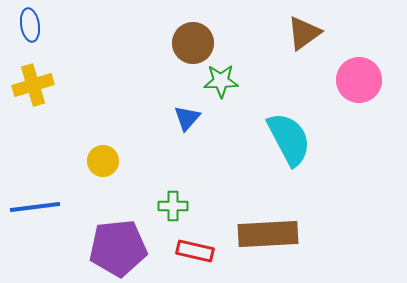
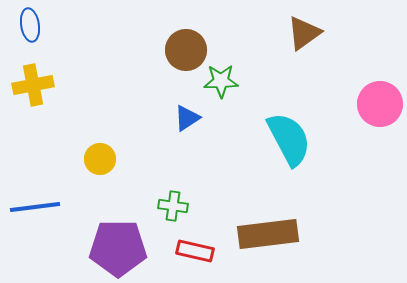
brown circle: moved 7 px left, 7 px down
pink circle: moved 21 px right, 24 px down
yellow cross: rotated 6 degrees clockwise
blue triangle: rotated 16 degrees clockwise
yellow circle: moved 3 px left, 2 px up
green cross: rotated 8 degrees clockwise
brown rectangle: rotated 4 degrees counterclockwise
purple pentagon: rotated 6 degrees clockwise
